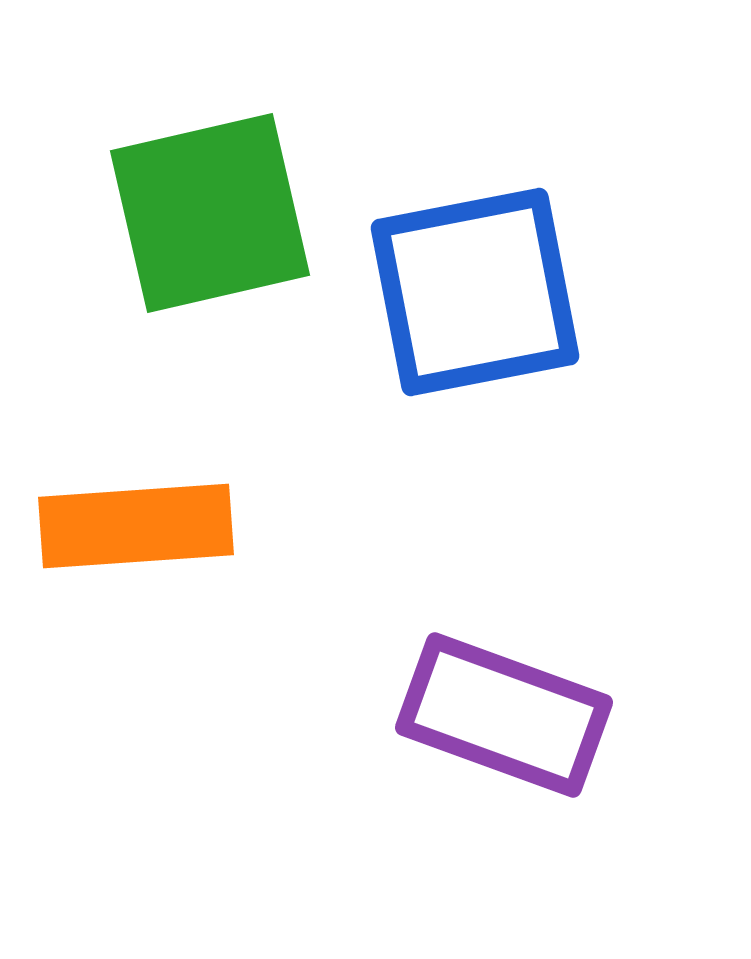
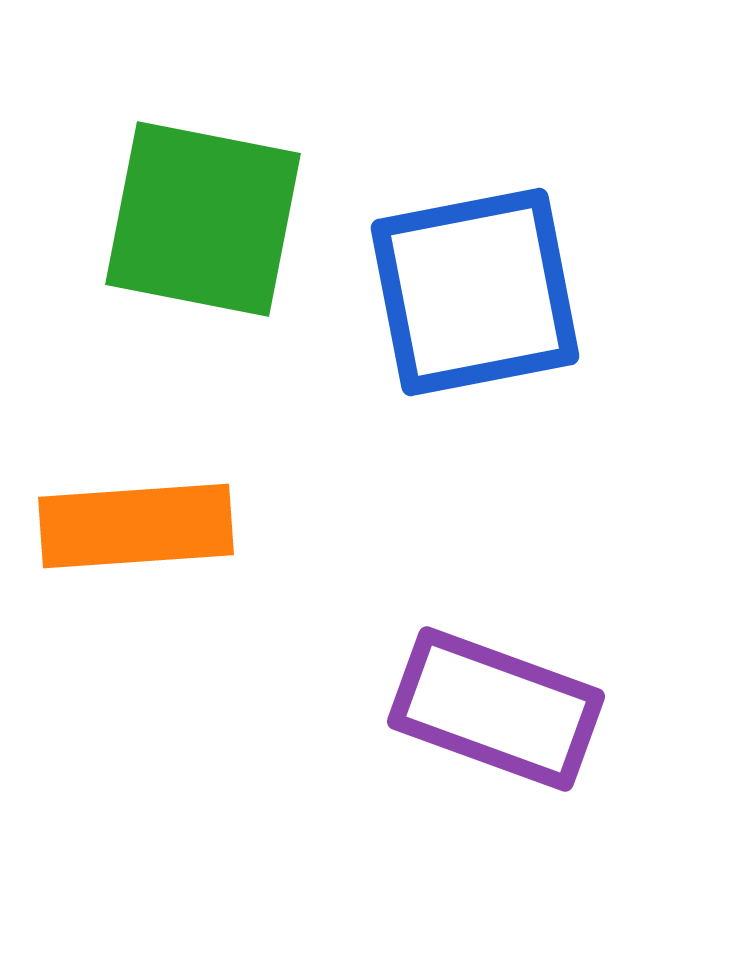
green square: moved 7 px left, 6 px down; rotated 24 degrees clockwise
purple rectangle: moved 8 px left, 6 px up
